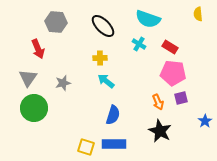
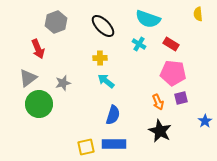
gray hexagon: rotated 25 degrees counterclockwise
red rectangle: moved 1 px right, 3 px up
gray triangle: rotated 18 degrees clockwise
green circle: moved 5 px right, 4 px up
yellow square: rotated 30 degrees counterclockwise
